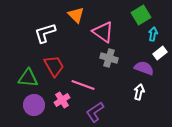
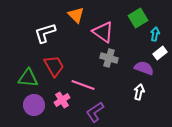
green square: moved 3 px left, 3 px down
cyan arrow: moved 2 px right
